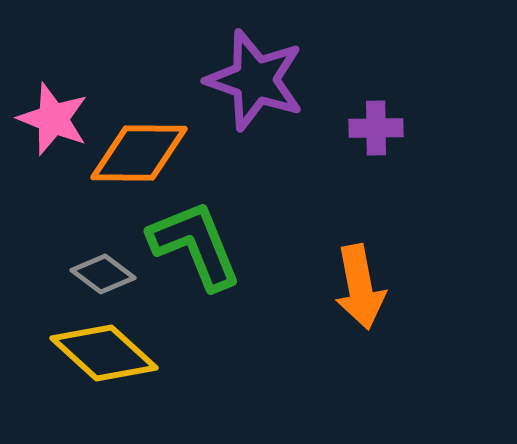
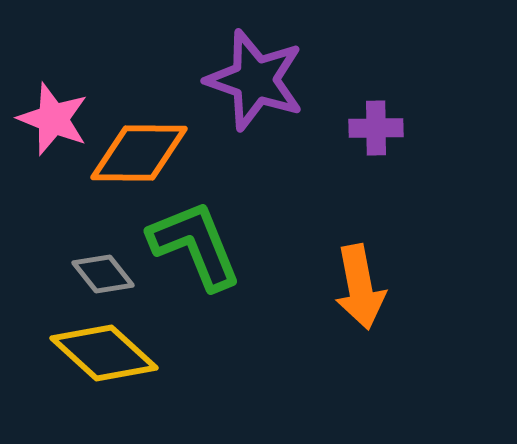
gray diamond: rotated 14 degrees clockwise
